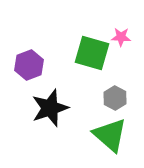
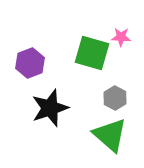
purple hexagon: moved 1 px right, 2 px up
